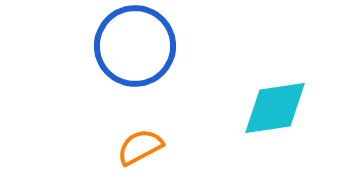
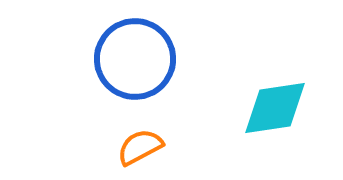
blue circle: moved 13 px down
